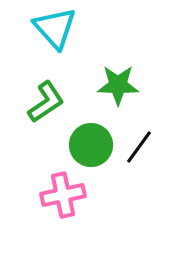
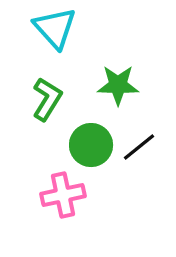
green L-shape: moved 1 px right, 3 px up; rotated 24 degrees counterclockwise
black line: rotated 15 degrees clockwise
